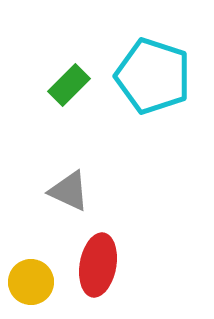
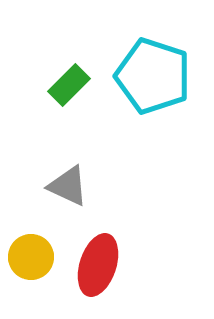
gray triangle: moved 1 px left, 5 px up
red ellipse: rotated 8 degrees clockwise
yellow circle: moved 25 px up
